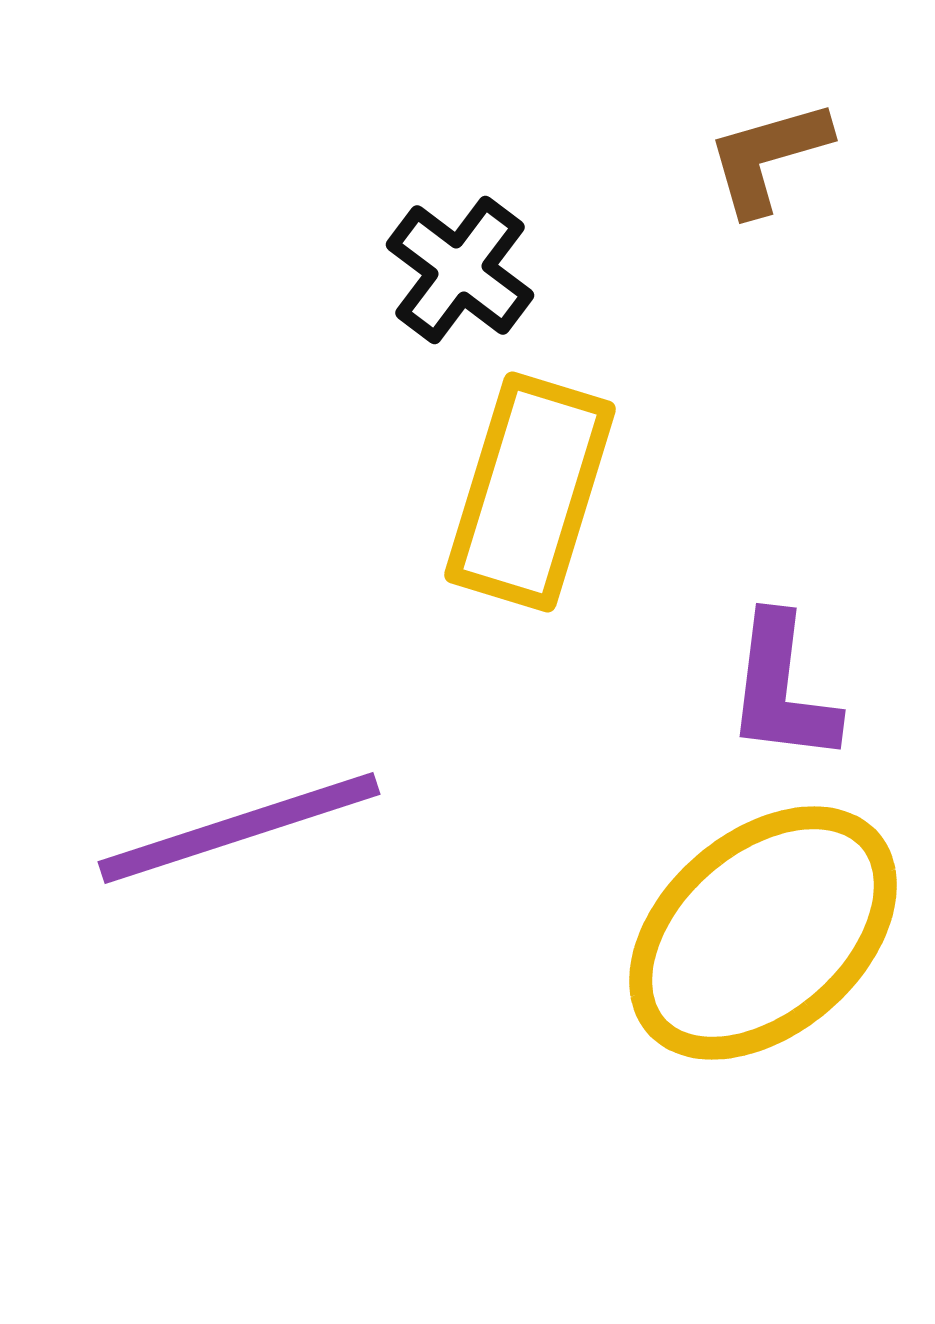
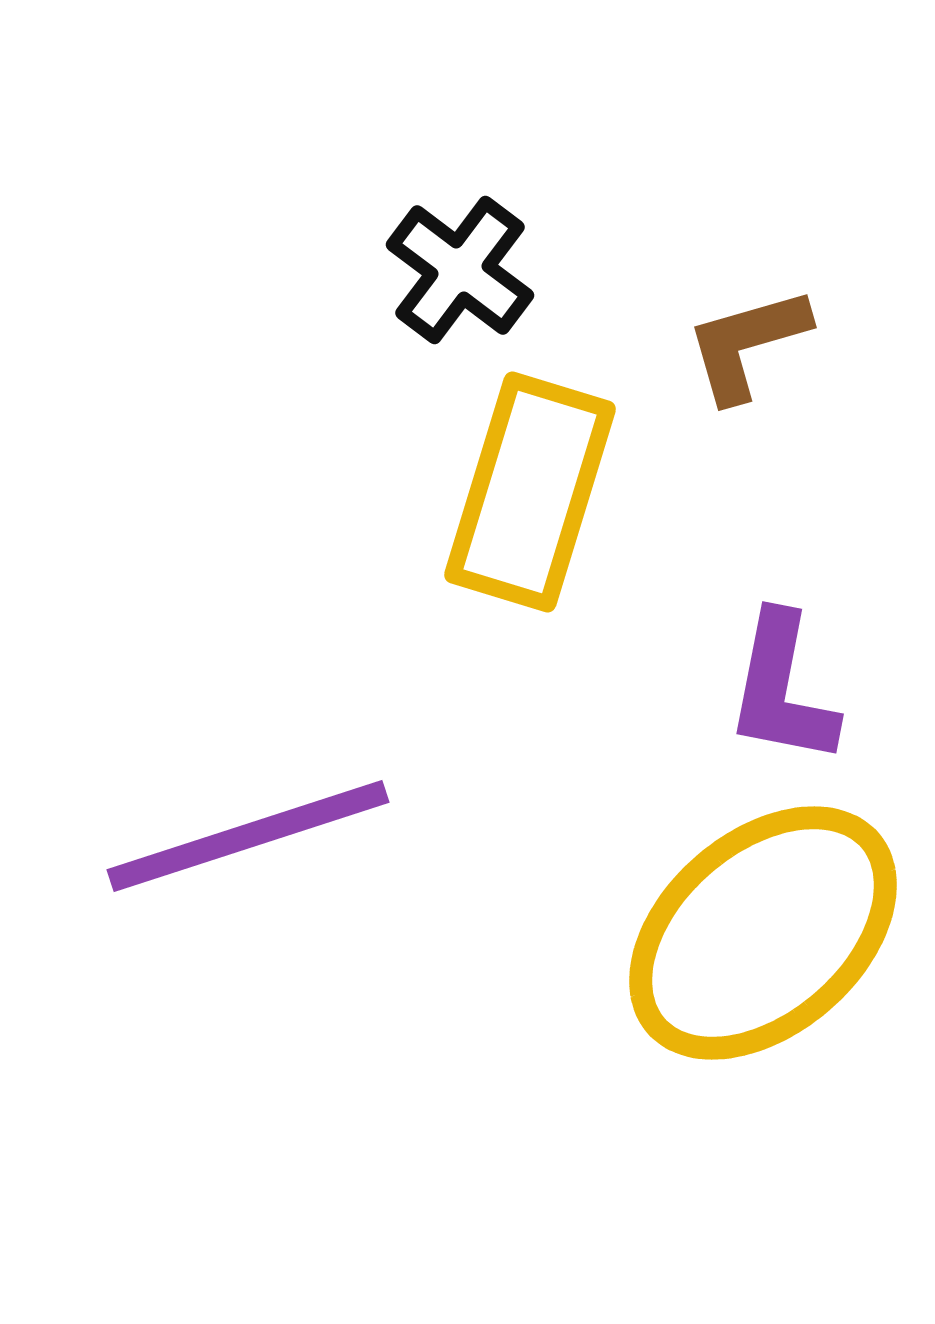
brown L-shape: moved 21 px left, 187 px down
purple L-shape: rotated 4 degrees clockwise
purple line: moved 9 px right, 8 px down
